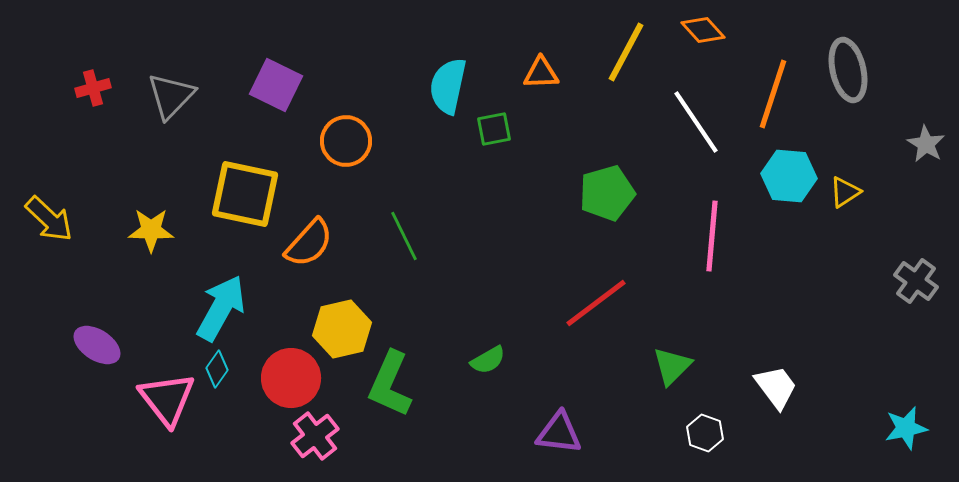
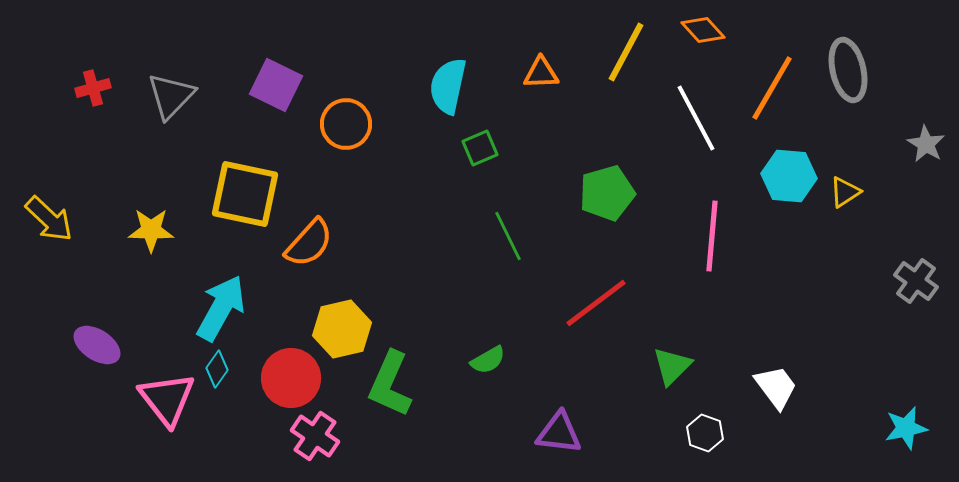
orange line: moved 1 px left, 6 px up; rotated 12 degrees clockwise
white line: moved 4 px up; rotated 6 degrees clockwise
green square: moved 14 px left, 19 px down; rotated 12 degrees counterclockwise
orange circle: moved 17 px up
green line: moved 104 px right
pink cross: rotated 18 degrees counterclockwise
